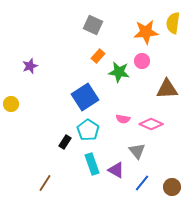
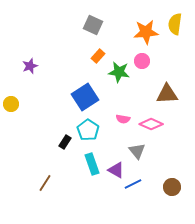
yellow semicircle: moved 2 px right, 1 px down
brown triangle: moved 5 px down
blue line: moved 9 px left, 1 px down; rotated 24 degrees clockwise
